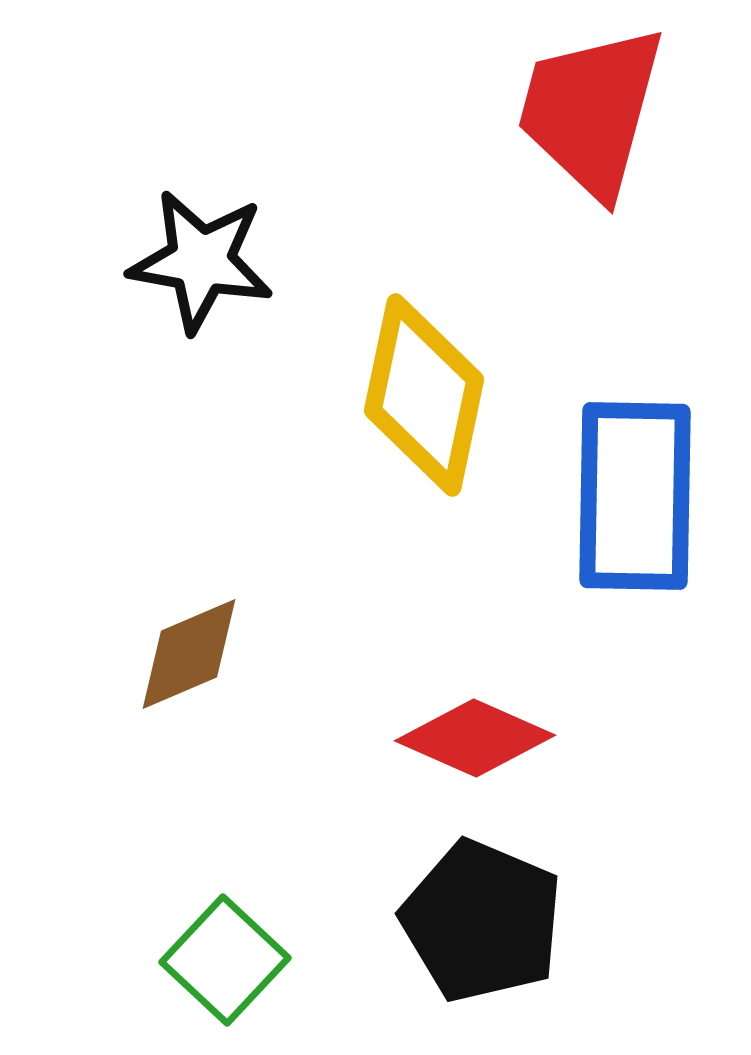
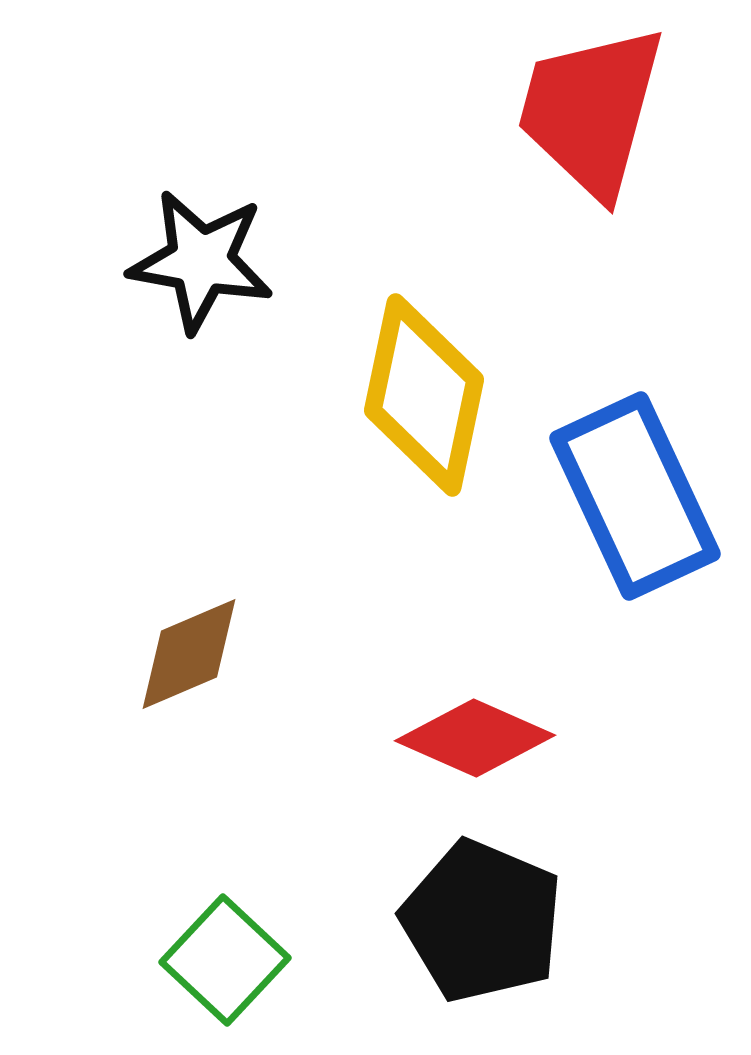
blue rectangle: rotated 26 degrees counterclockwise
